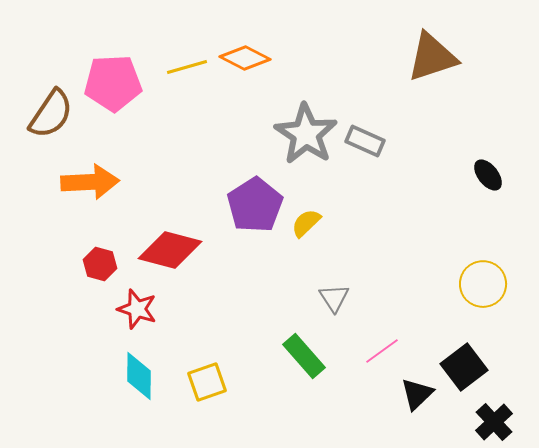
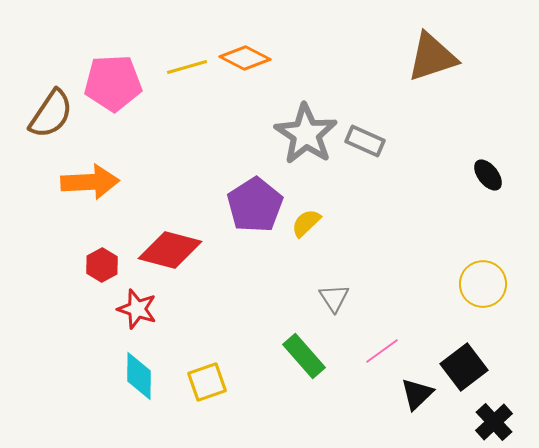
red hexagon: moved 2 px right, 1 px down; rotated 16 degrees clockwise
